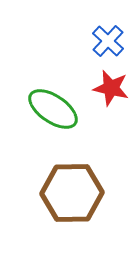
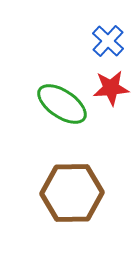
red star: rotated 18 degrees counterclockwise
green ellipse: moved 9 px right, 5 px up
